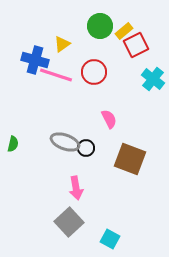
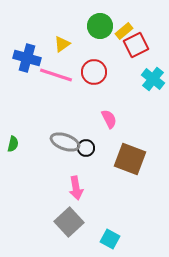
blue cross: moved 8 px left, 2 px up
